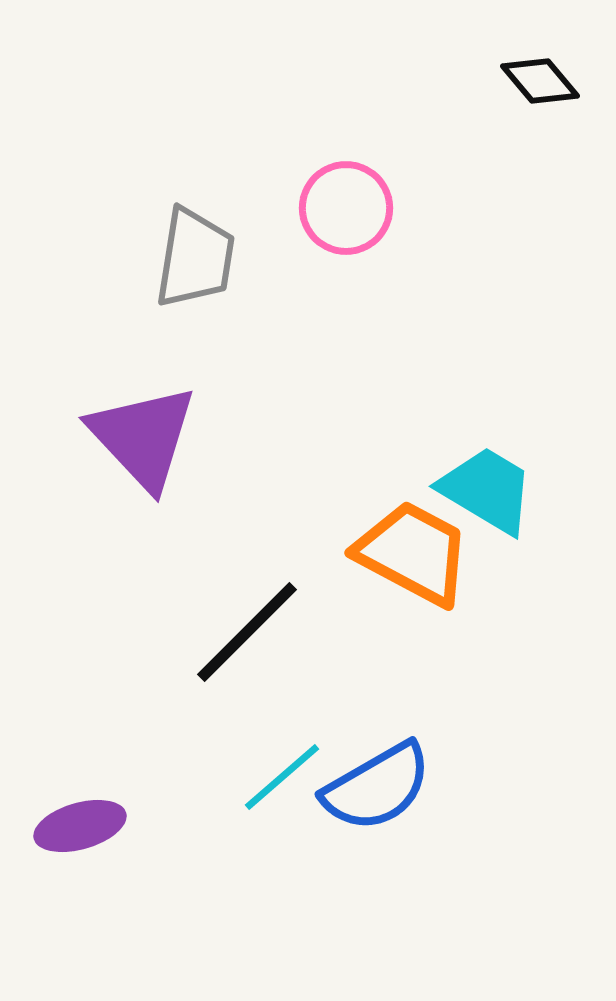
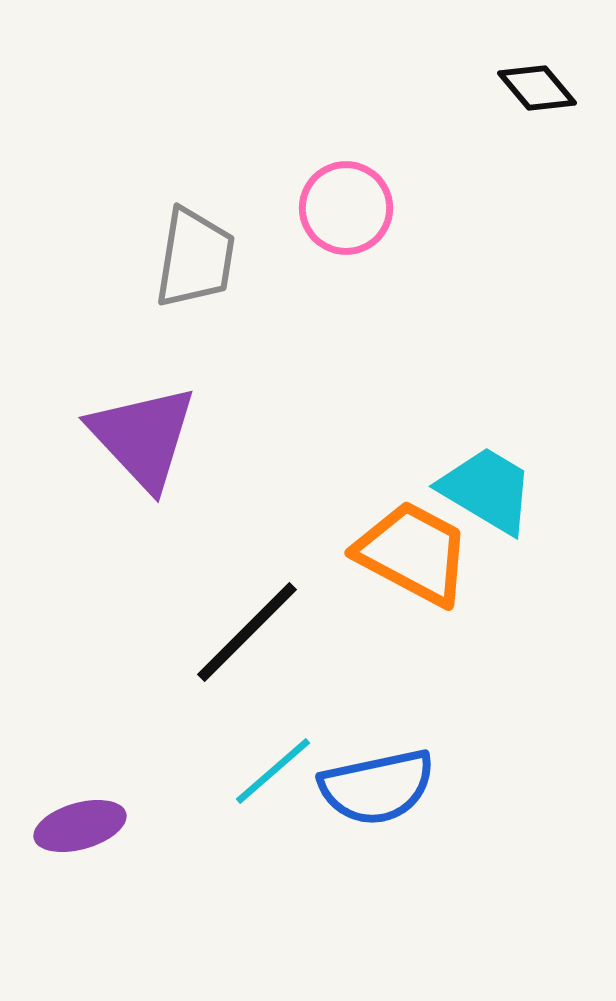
black diamond: moved 3 px left, 7 px down
cyan line: moved 9 px left, 6 px up
blue semicircle: rotated 18 degrees clockwise
